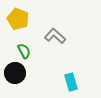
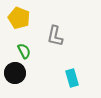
yellow pentagon: moved 1 px right, 1 px up
gray L-shape: rotated 120 degrees counterclockwise
cyan rectangle: moved 1 px right, 4 px up
